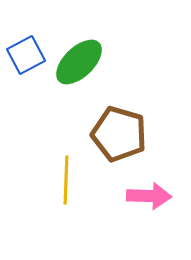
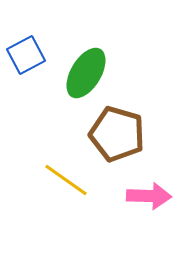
green ellipse: moved 7 px right, 11 px down; rotated 15 degrees counterclockwise
brown pentagon: moved 2 px left
yellow line: rotated 57 degrees counterclockwise
